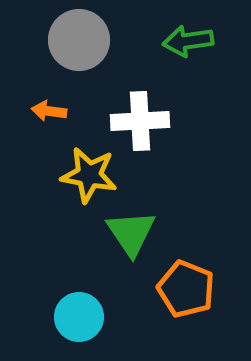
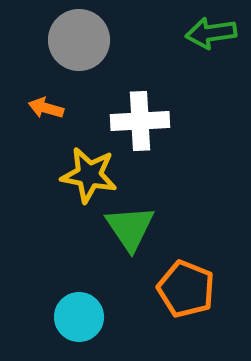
green arrow: moved 23 px right, 8 px up
orange arrow: moved 3 px left, 3 px up; rotated 8 degrees clockwise
green triangle: moved 1 px left, 5 px up
